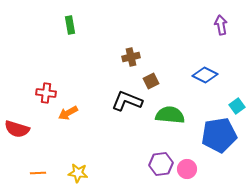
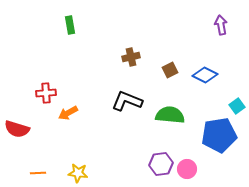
brown square: moved 19 px right, 11 px up
red cross: rotated 12 degrees counterclockwise
